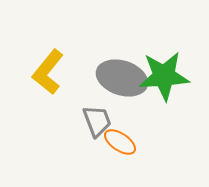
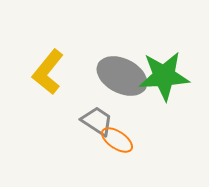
gray ellipse: moved 2 px up; rotated 9 degrees clockwise
gray trapezoid: rotated 36 degrees counterclockwise
orange ellipse: moved 3 px left, 2 px up
